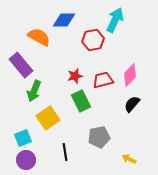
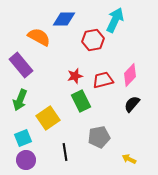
blue diamond: moved 1 px up
green arrow: moved 14 px left, 9 px down
